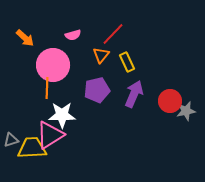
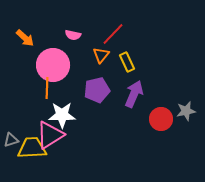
pink semicircle: rotated 28 degrees clockwise
red circle: moved 9 px left, 18 px down
